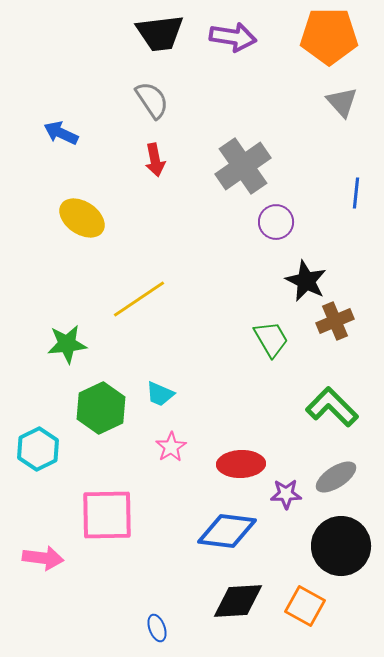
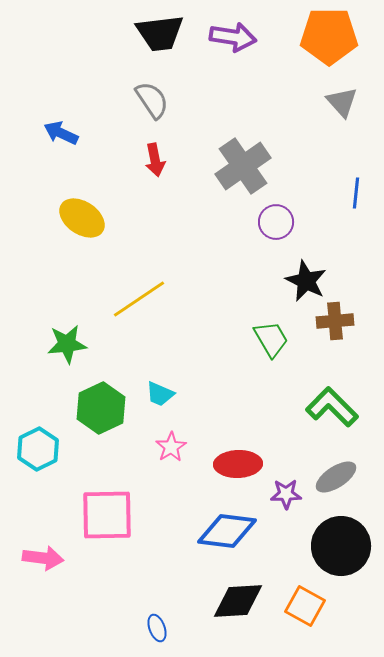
brown cross: rotated 18 degrees clockwise
red ellipse: moved 3 px left
